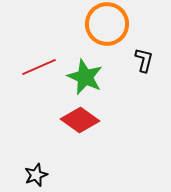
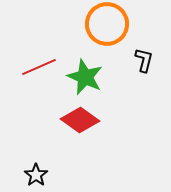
black star: rotated 15 degrees counterclockwise
